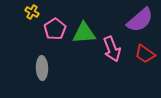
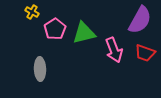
purple semicircle: rotated 20 degrees counterclockwise
green triangle: rotated 10 degrees counterclockwise
pink arrow: moved 2 px right, 1 px down
red trapezoid: moved 1 px up; rotated 15 degrees counterclockwise
gray ellipse: moved 2 px left, 1 px down
